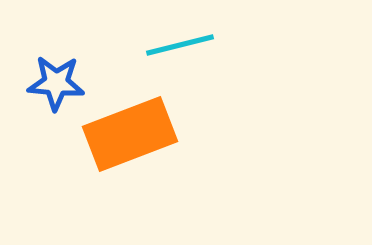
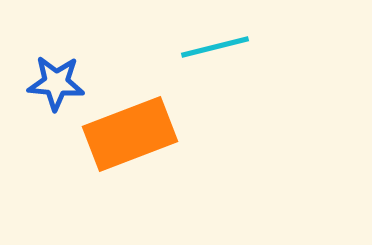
cyan line: moved 35 px right, 2 px down
